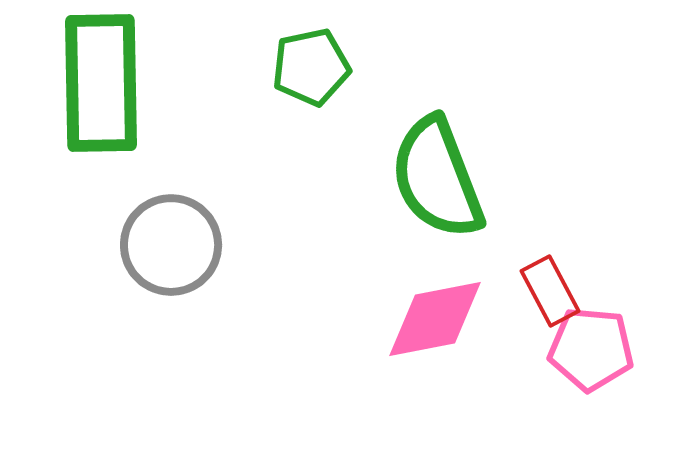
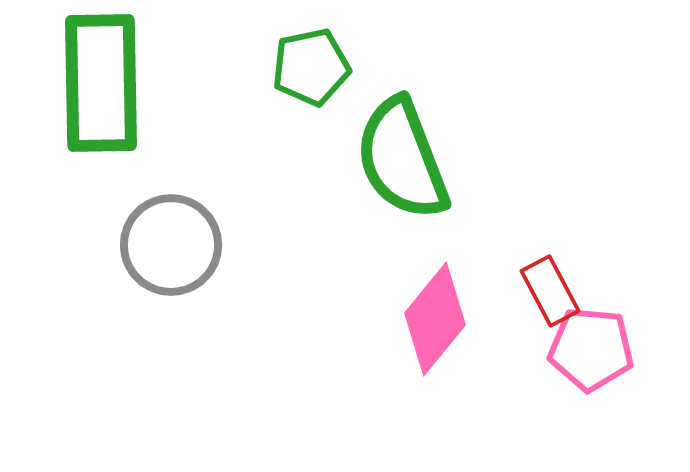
green semicircle: moved 35 px left, 19 px up
pink diamond: rotated 40 degrees counterclockwise
